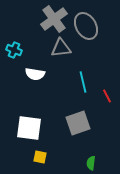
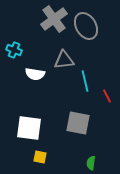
gray triangle: moved 3 px right, 12 px down
cyan line: moved 2 px right, 1 px up
gray square: rotated 30 degrees clockwise
